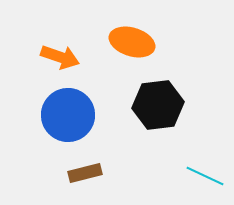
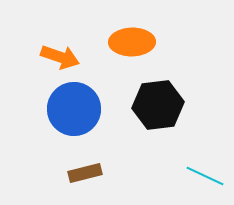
orange ellipse: rotated 18 degrees counterclockwise
blue circle: moved 6 px right, 6 px up
